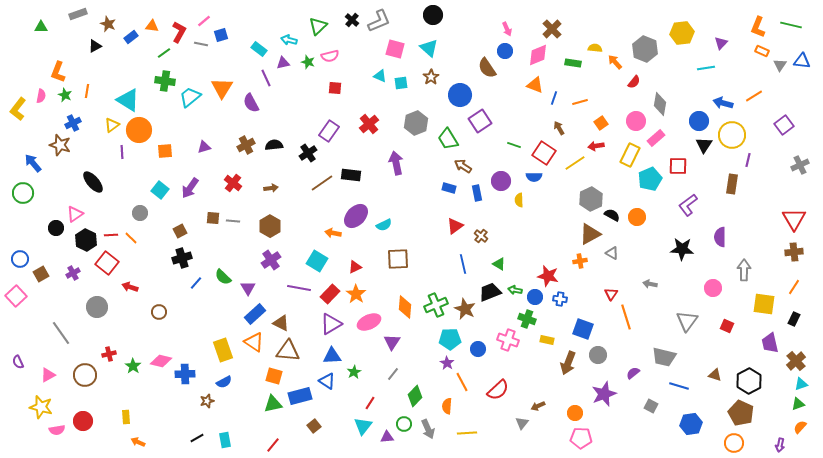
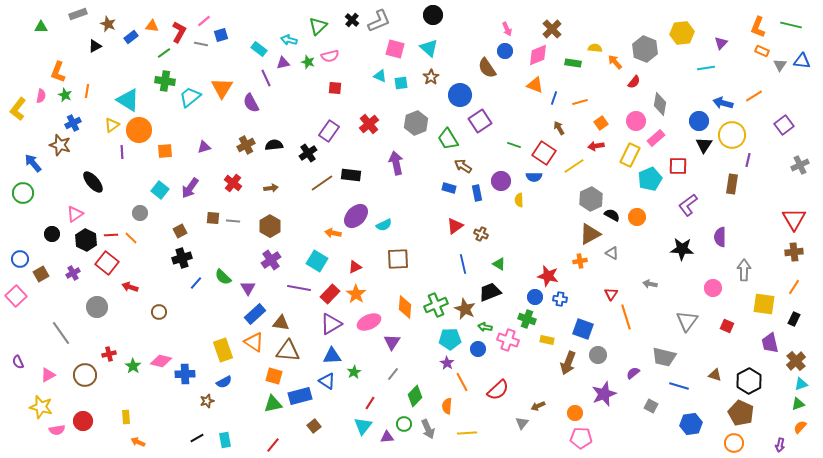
yellow line at (575, 163): moved 1 px left, 3 px down
black circle at (56, 228): moved 4 px left, 6 px down
brown cross at (481, 236): moved 2 px up; rotated 16 degrees counterclockwise
green arrow at (515, 290): moved 30 px left, 37 px down
brown triangle at (281, 323): rotated 18 degrees counterclockwise
